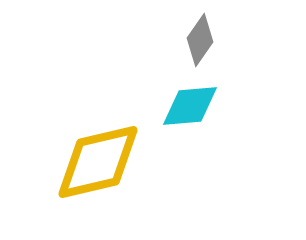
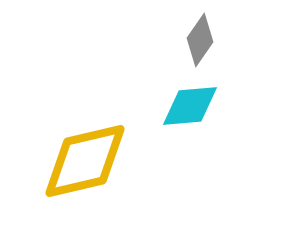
yellow diamond: moved 13 px left, 1 px up
